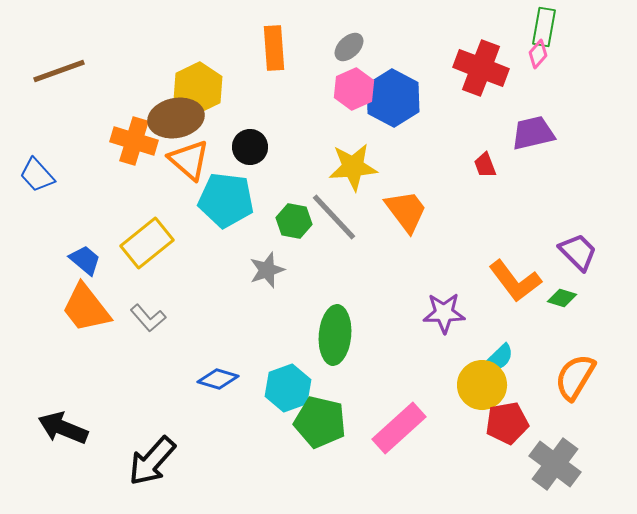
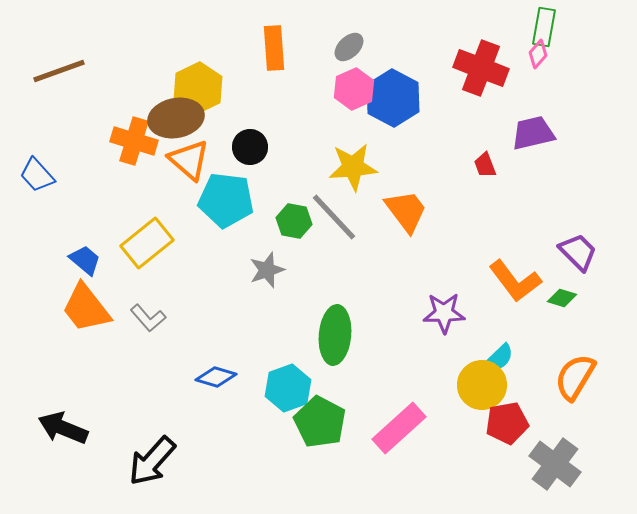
blue diamond at (218, 379): moved 2 px left, 2 px up
green pentagon at (320, 422): rotated 15 degrees clockwise
